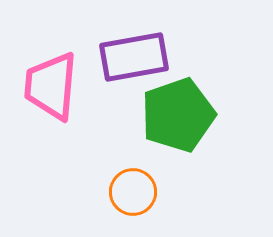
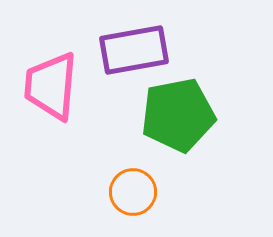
purple rectangle: moved 7 px up
green pentagon: rotated 8 degrees clockwise
